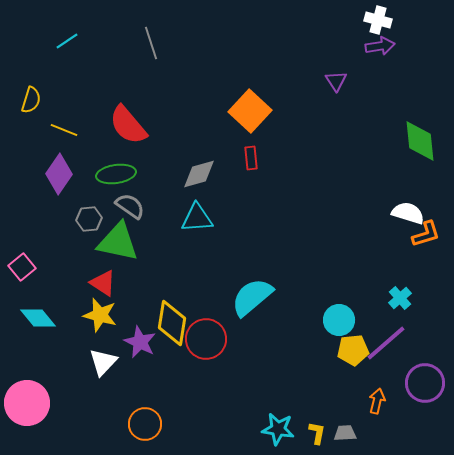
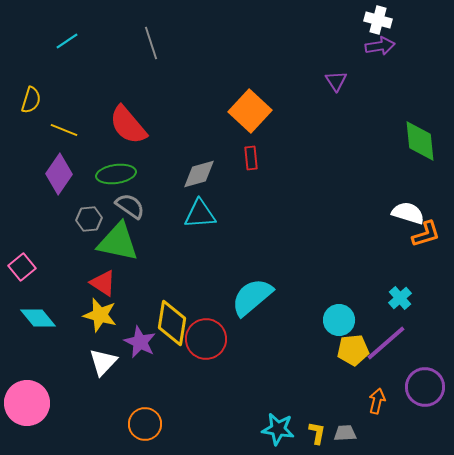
cyan triangle: moved 3 px right, 4 px up
purple circle: moved 4 px down
